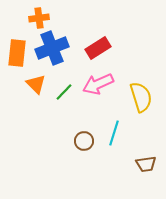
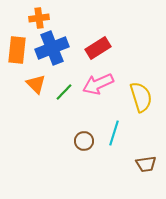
orange rectangle: moved 3 px up
